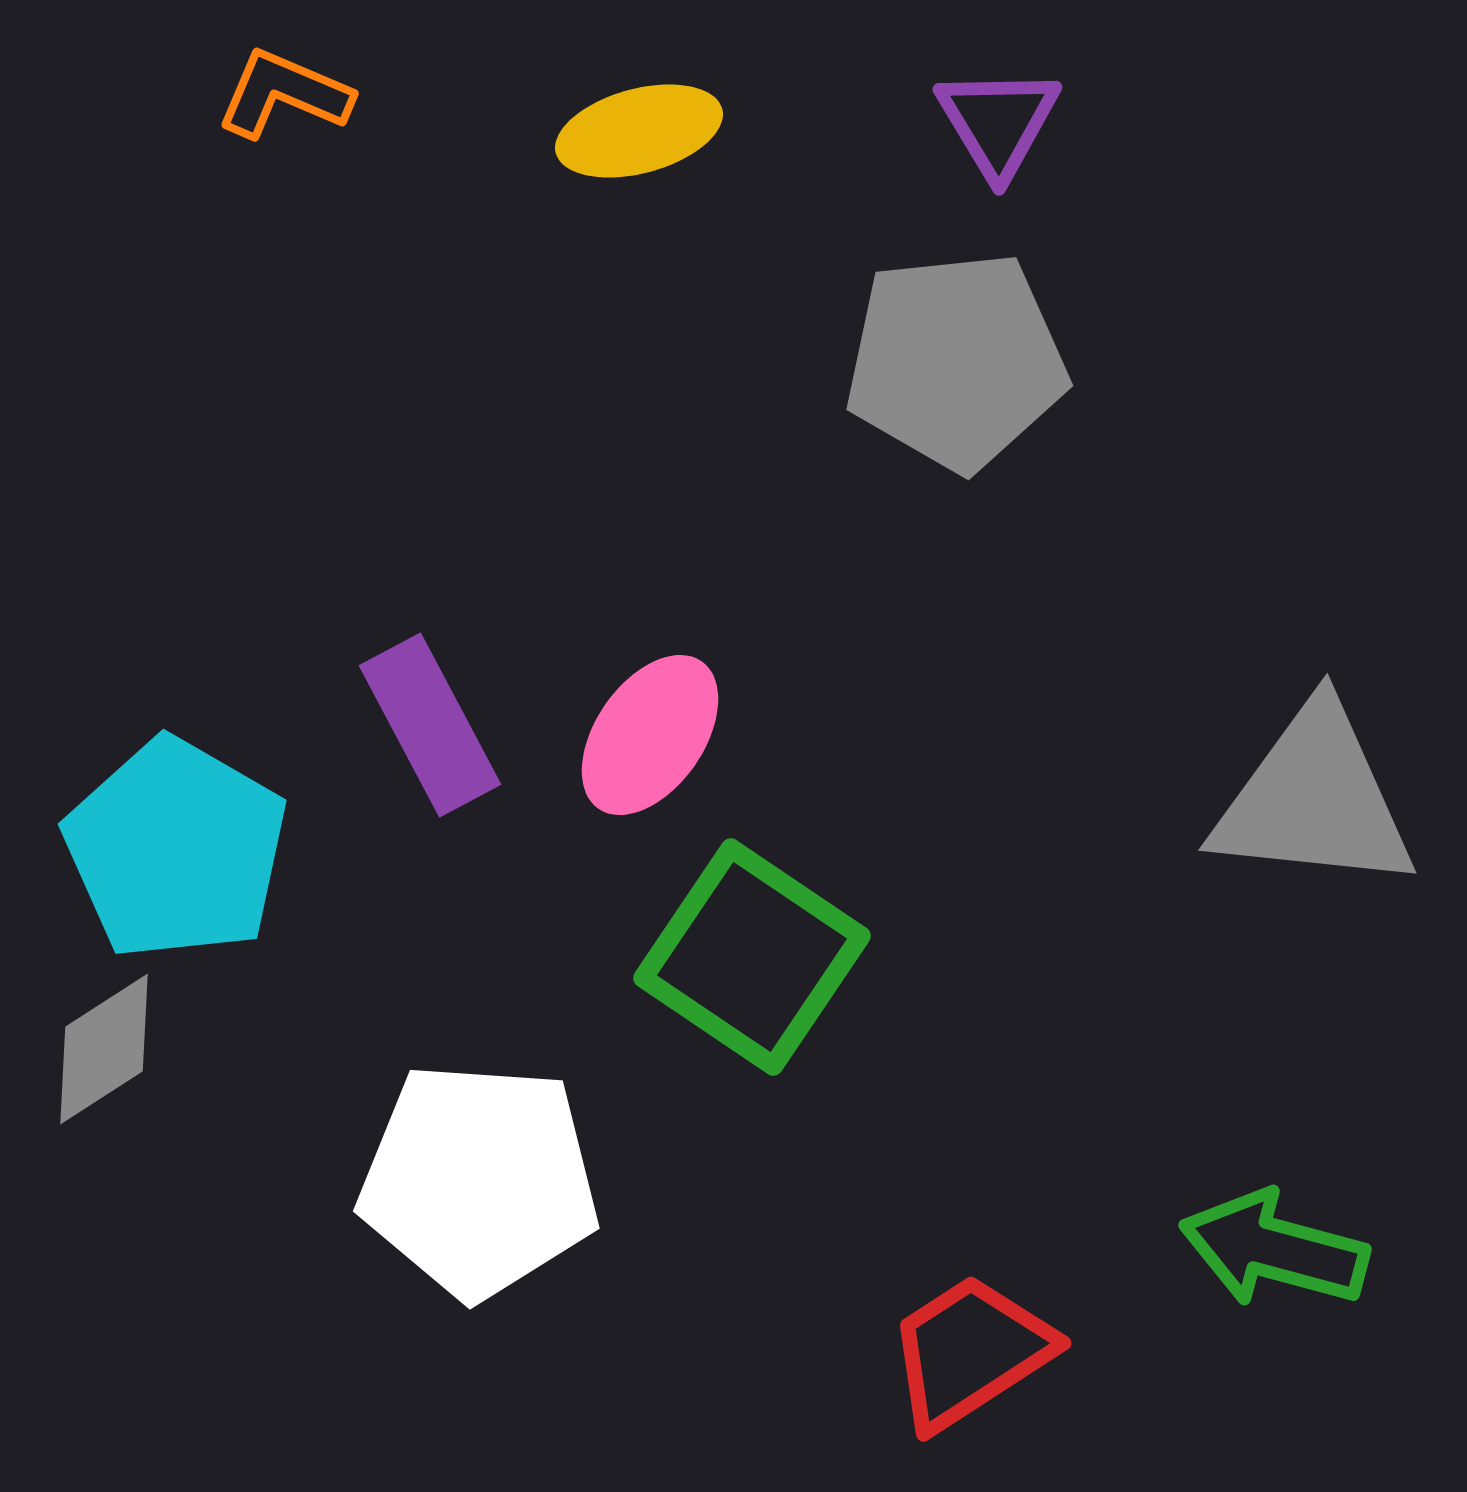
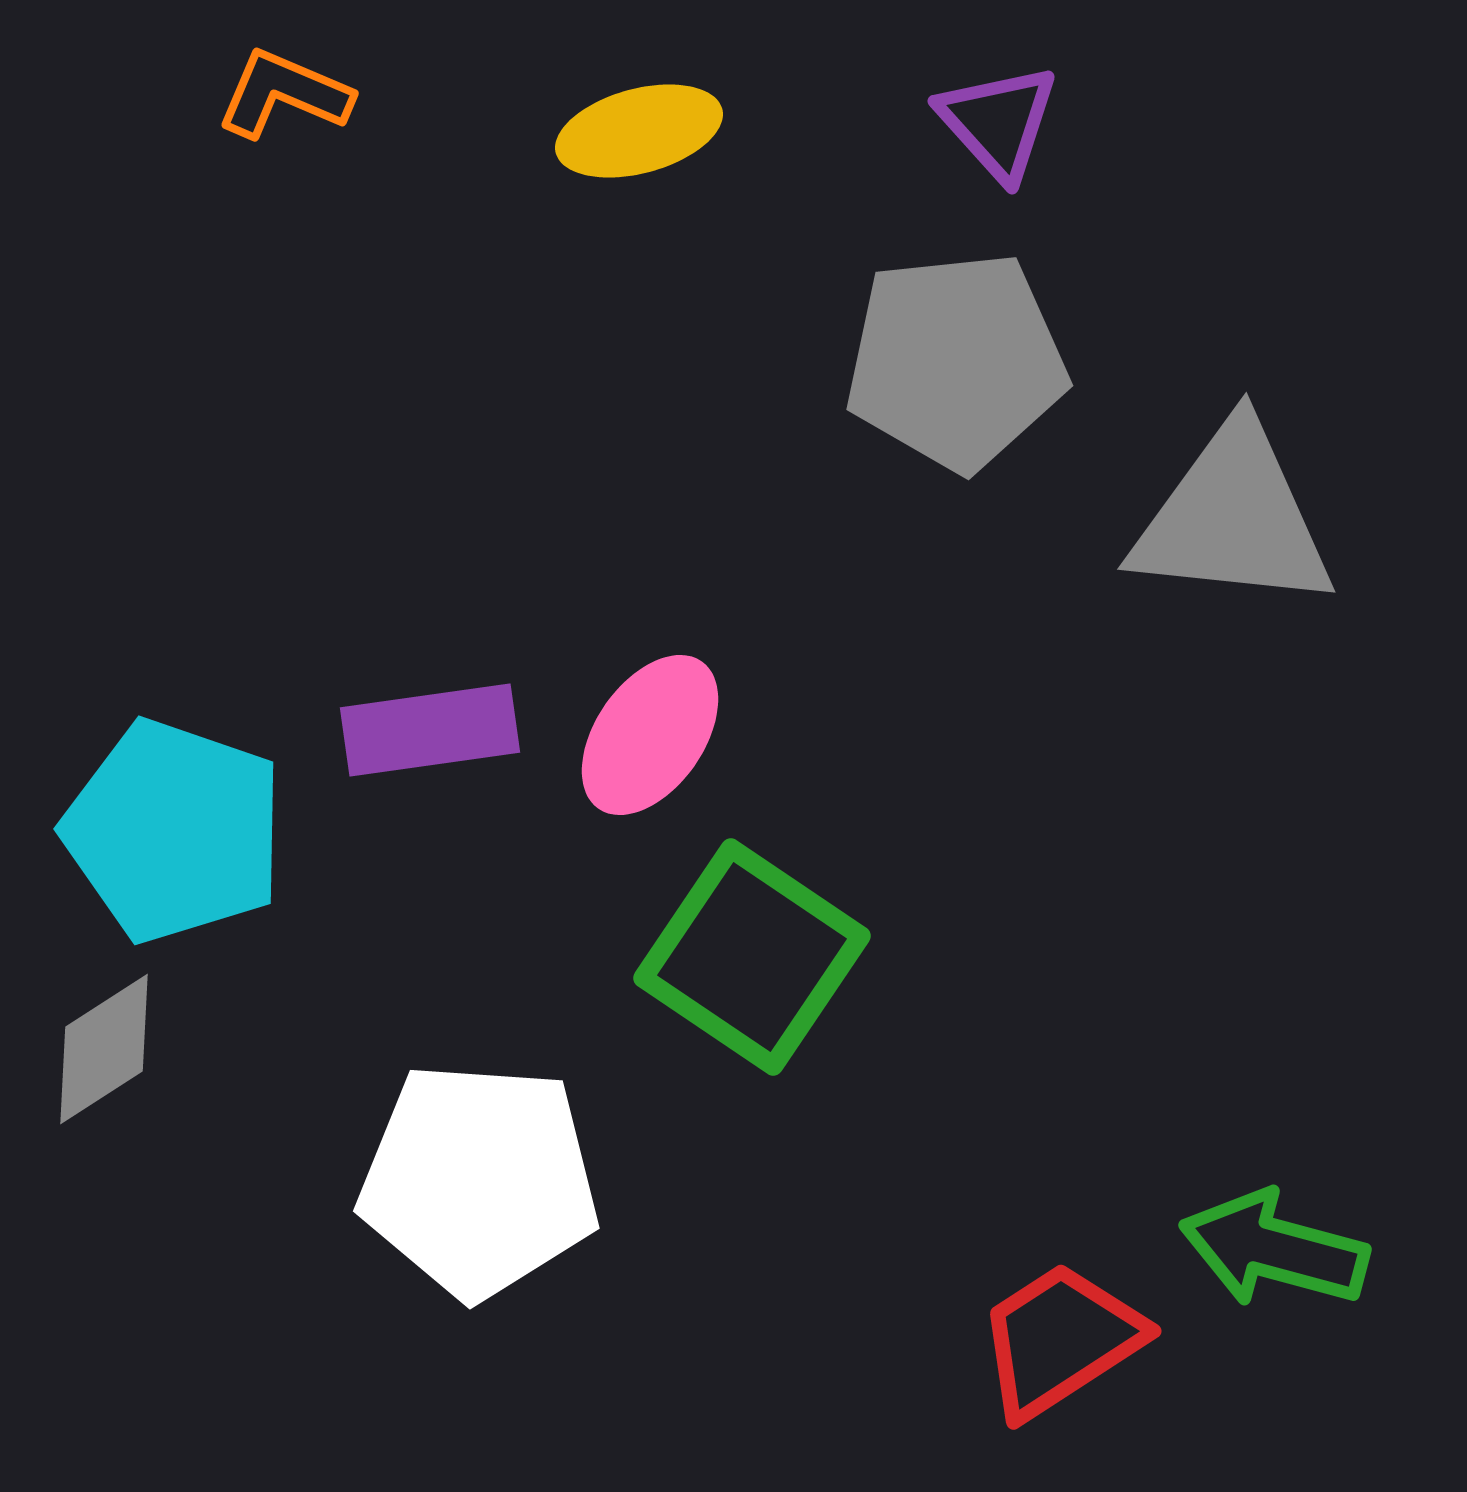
purple triangle: rotated 11 degrees counterclockwise
purple rectangle: moved 5 px down; rotated 70 degrees counterclockwise
gray triangle: moved 81 px left, 281 px up
cyan pentagon: moved 2 px left, 18 px up; rotated 11 degrees counterclockwise
red trapezoid: moved 90 px right, 12 px up
